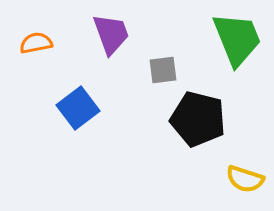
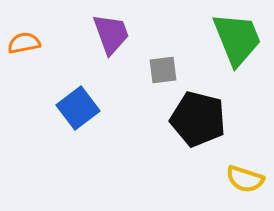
orange semicircle: moved 12 px left
